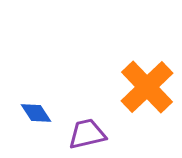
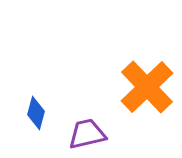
blue diamond: rotated 48 degrees clockwise
